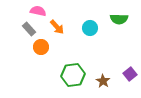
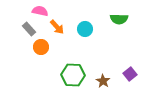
pink semicircle: moved 2 px right
cyan circle: moved 5 px left, 1 px down
green hexagon: rotated 10 degrees clockwise
